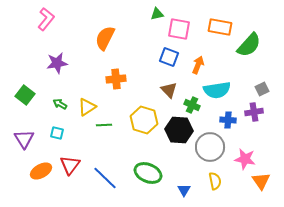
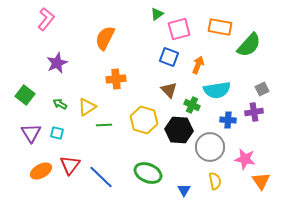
green triangle: rotated 24 degrees counterclockwise
pink square: rotated 25 degrees counterclockwise
purple star: rotated 15 degrees counterclockwise
purple triangle: moved 7 px right, 6 px up
blue line: moved 4 px left, 1 px up
